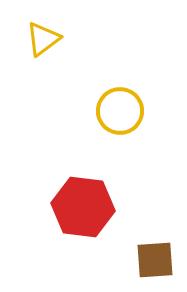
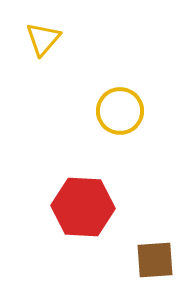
yellow triangle: rotated 12 degrees counterclockwise
red hexagon: rotated 4 degrees counterclockwise
